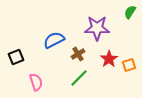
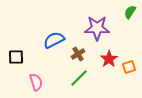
black square: rotated 21 degrees clockwise
orange square: moved 2 px down
